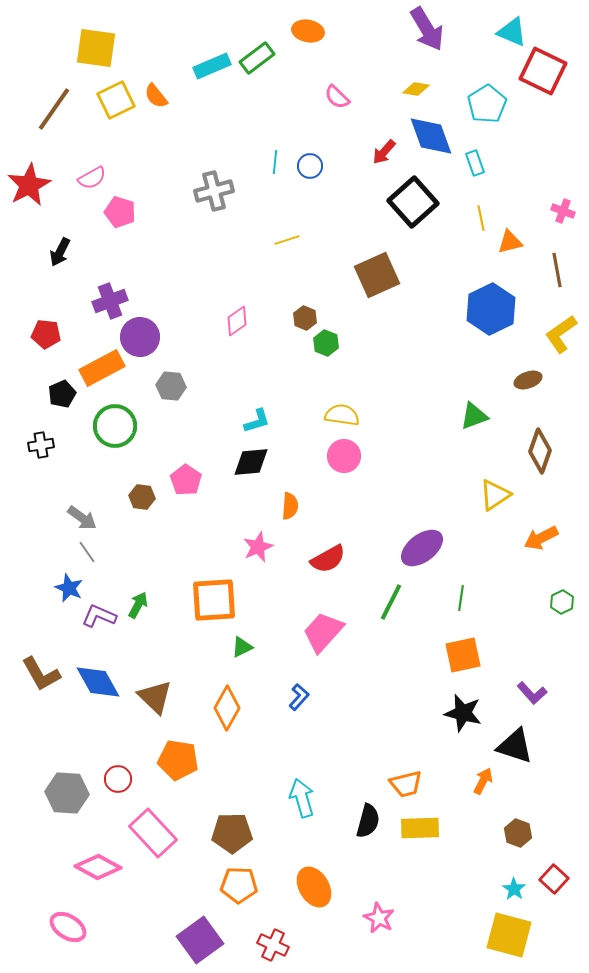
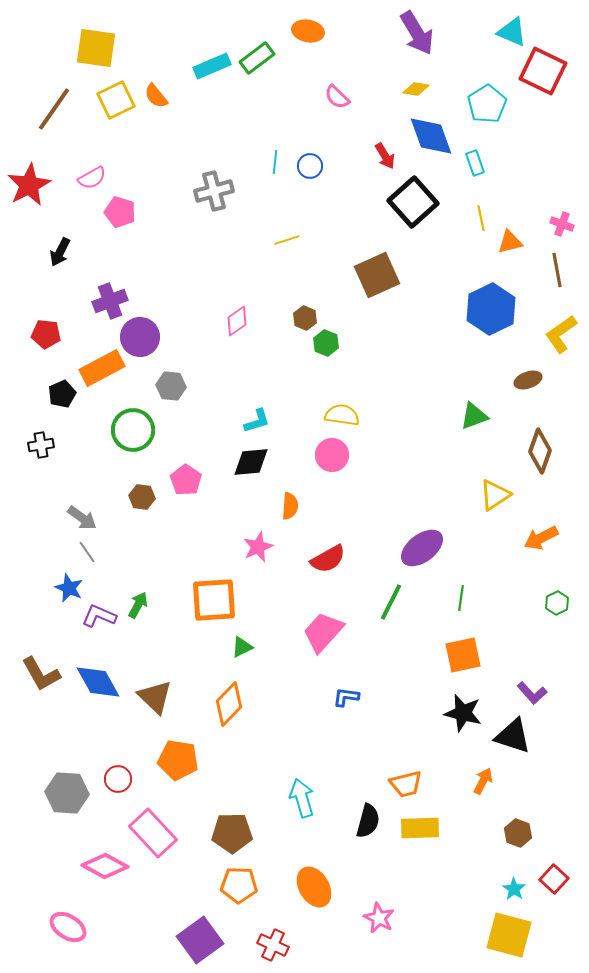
purple arrow at (427, 29): moved 10 px left, 4 px down
red arrow at (384, 152): moved 1 px right, 4 px down; rotated 72 degrees counterclockwise
pink cross at (563, 211): moved 1 px left, 13 px down
green circle at (115, 426): moved 18 px right, 4 px down
pink circle at (344, 456): moved 12 px left, 1 px up
green hexagon at (562, 602): moved 5 px left, 1 px down
blue L-shape at (299, 697): moved 47 px right; rotated 124 degrees counterclockwise
orange diamond at (227, 708): moved 2 px right, 4 px up; rotated 15 degrees clockwise
black triangle at (515, 746): moved 2 px left, 10 px up
pink diamond at (98, 867): moved 7 px right, 1 px up
